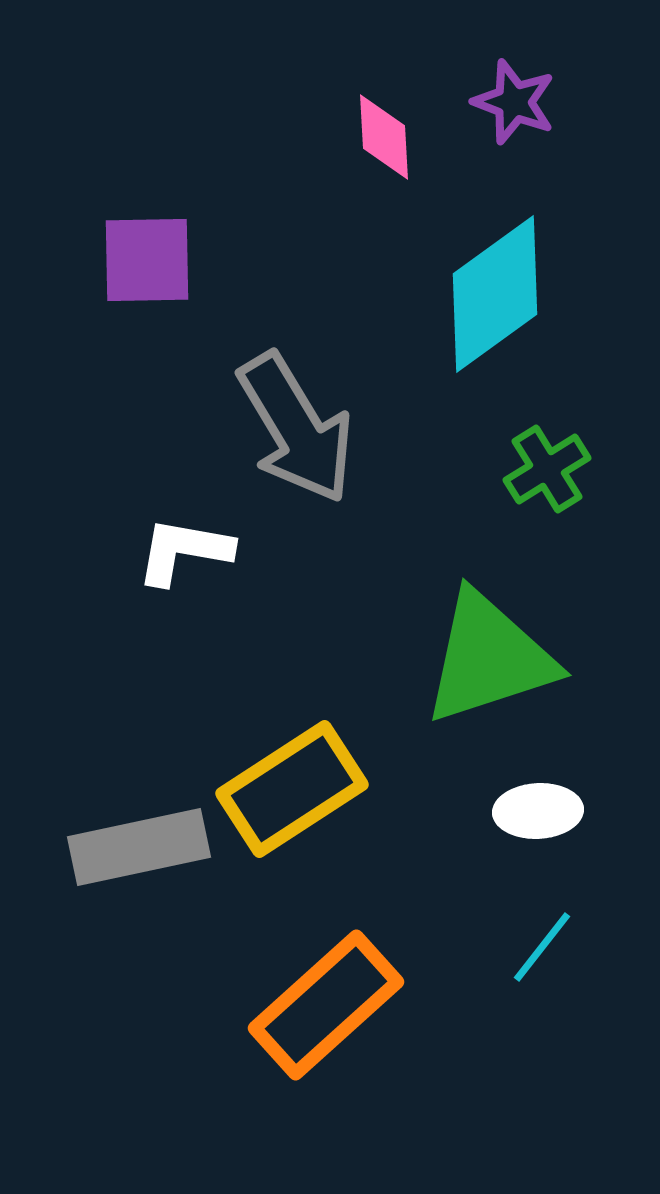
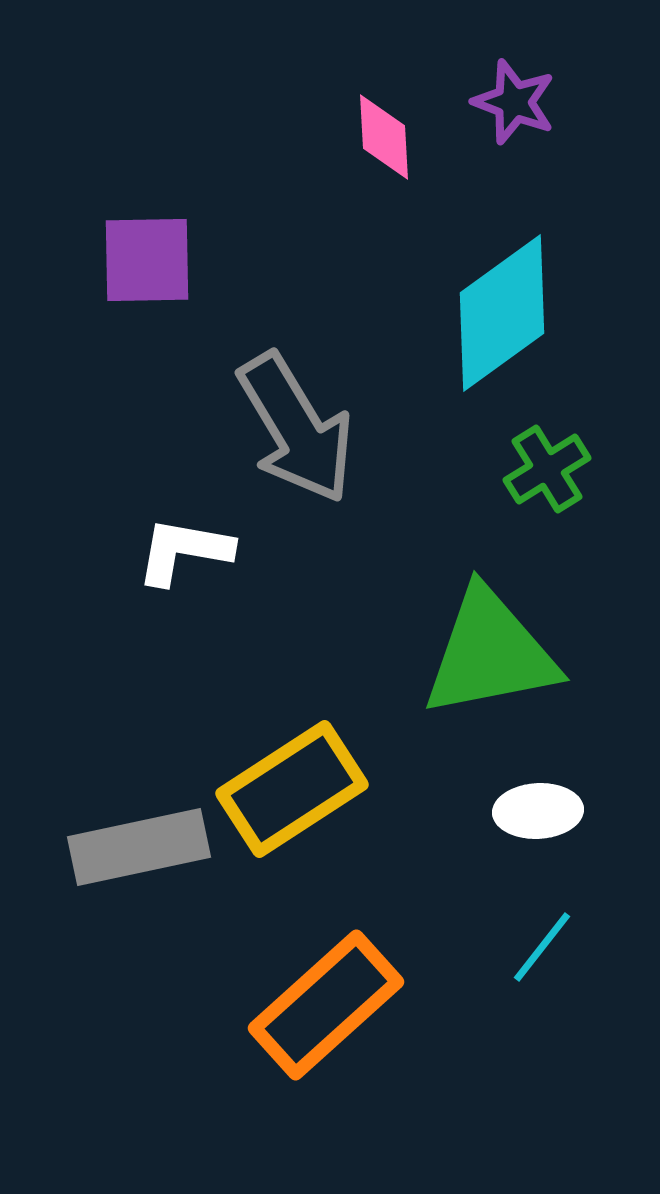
cyan diamond: moved 7 px right, 19 px down
green triangle: moved 1 px right, 5 px up; rotated 7 degrees clockwise
